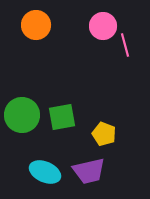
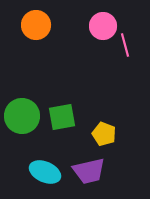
green circle: moved 1 px down
